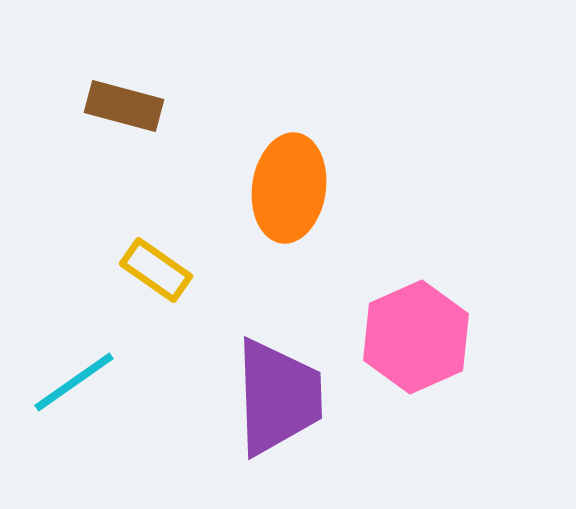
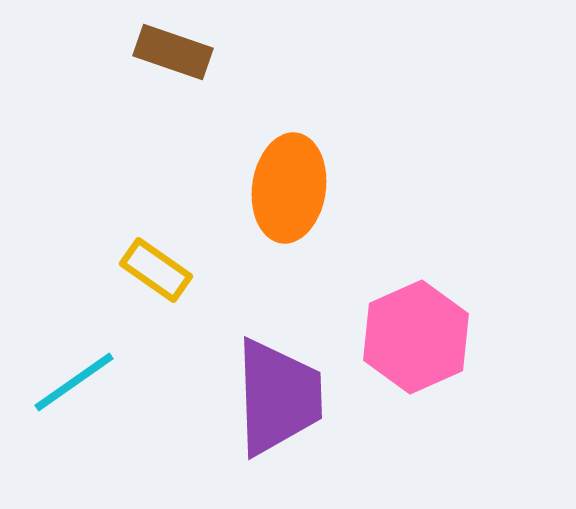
brown rectangle: moved 49 px right, 54 px up; rotated 4 degrees clockwise
